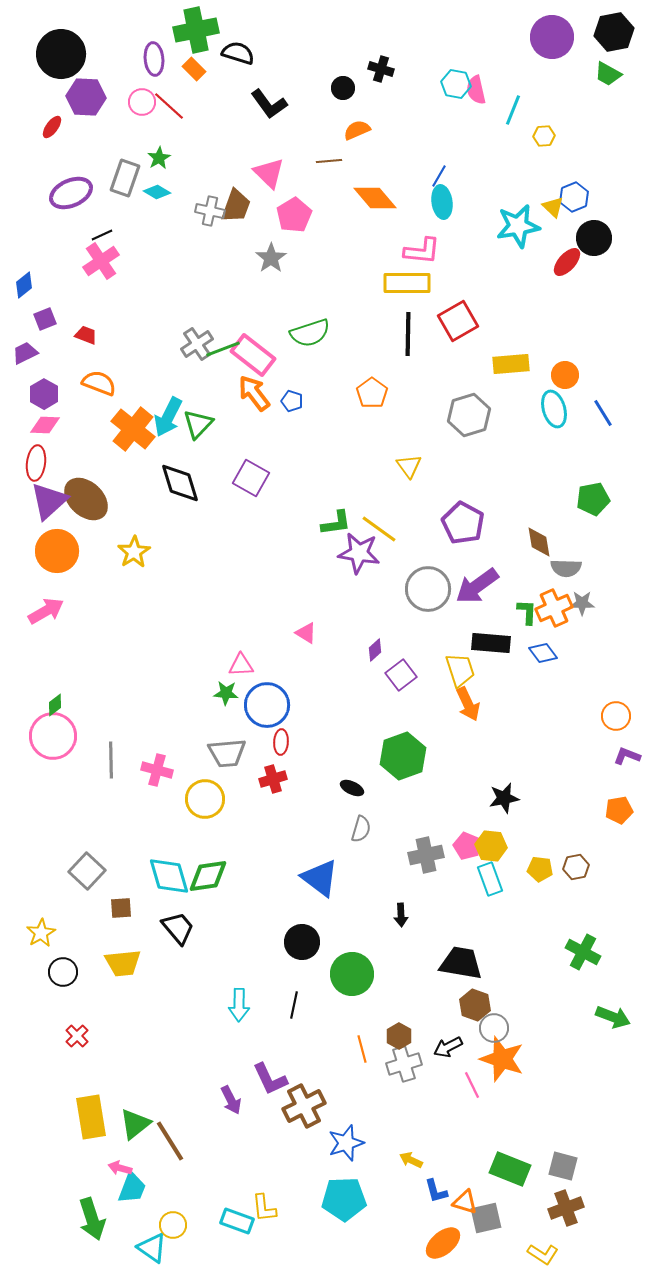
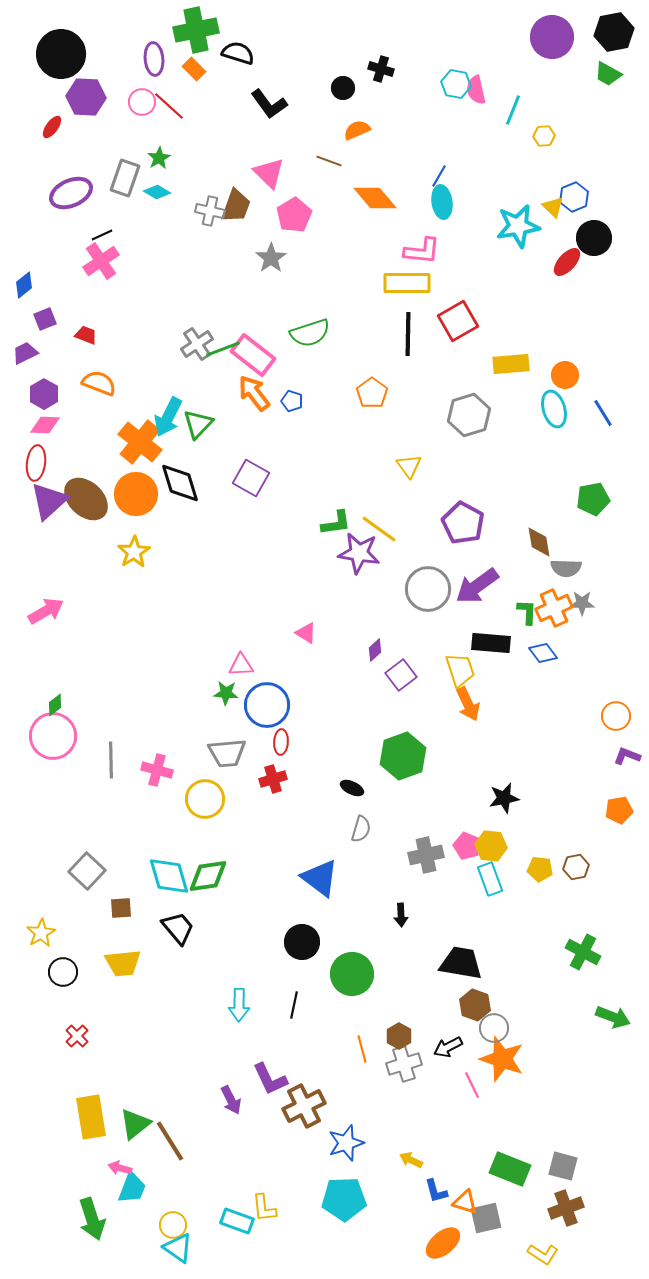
brown line at (329, 161): rotated 25 degrees clockwise
orange cross at (133, 429): moved 7 px right, 13 px down
orange circle at (57, 551): moved 79 px right, 57 px up
cyan triangle at (152, 1248): moved 26 px right
